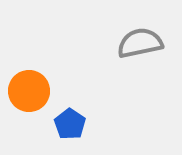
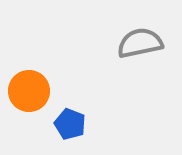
blue pentagon: rotated 12 degrees counterclockwise
